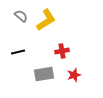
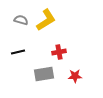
gray semicircle: moved 4 px down; rotated 24 degrees counterclockwise
red cross: moved 3 px left, 1 px down
red star: moved 1 px right, 1 px down; rotated 16 degrees clockwise
